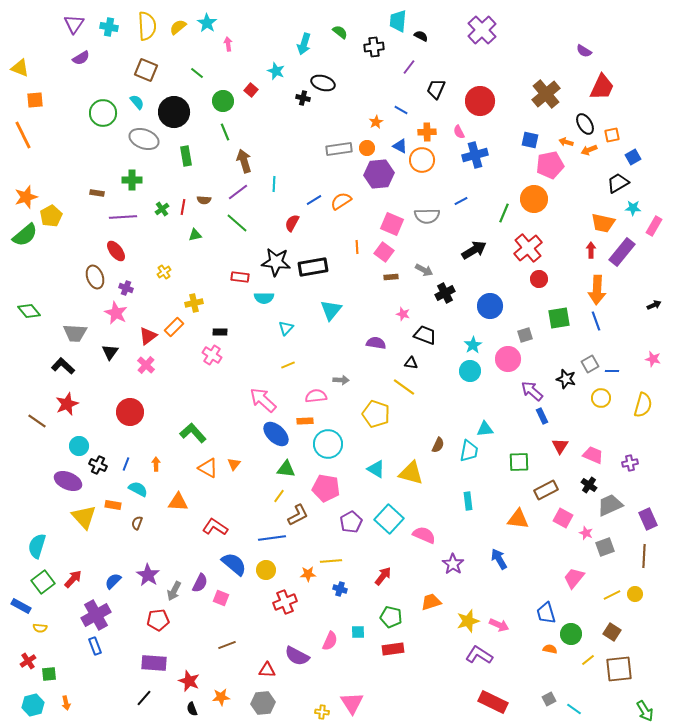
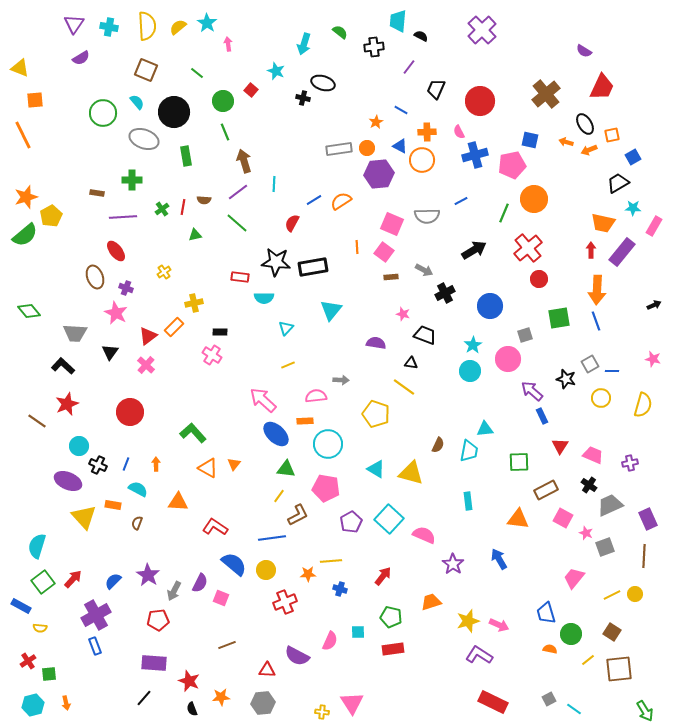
pink pentagon at (550, 165): moved 38 px left
